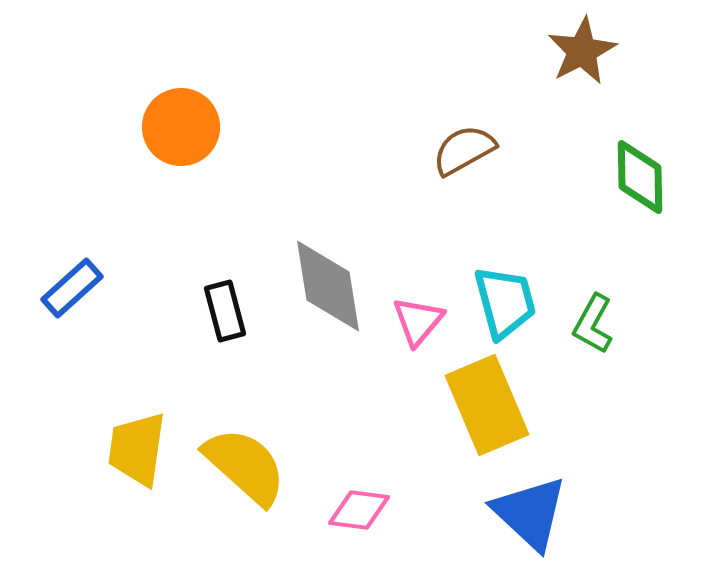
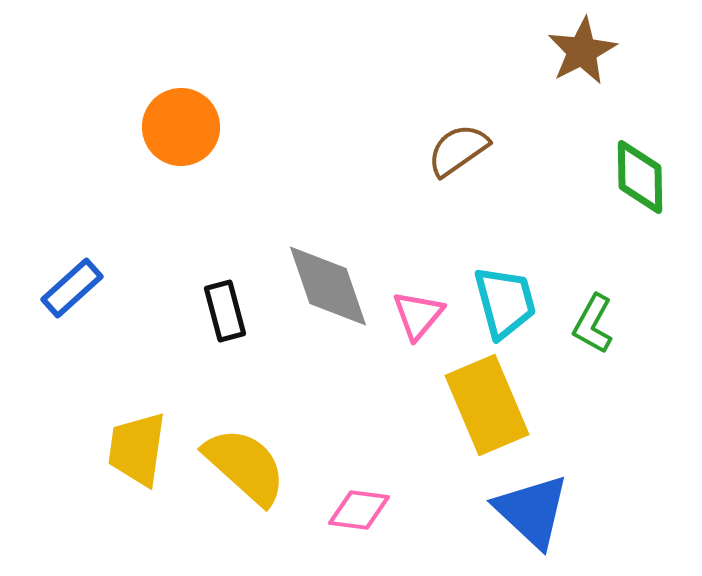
brown semicircle: moved 6 px left; rotated 6 degrees counterclockwise
gray diamond: rotated 10 degrees counterclockwise
pink triangle: moved 6 px up
blue triangle: moved 2 px right, 2 px up
